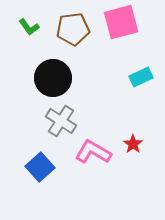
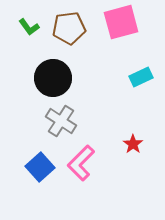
brown pentagon: moved 4 px left, 1 px up
pink L-shape: moved 12 px left, 11 px down; rotated 75 degrees counterclockwise
